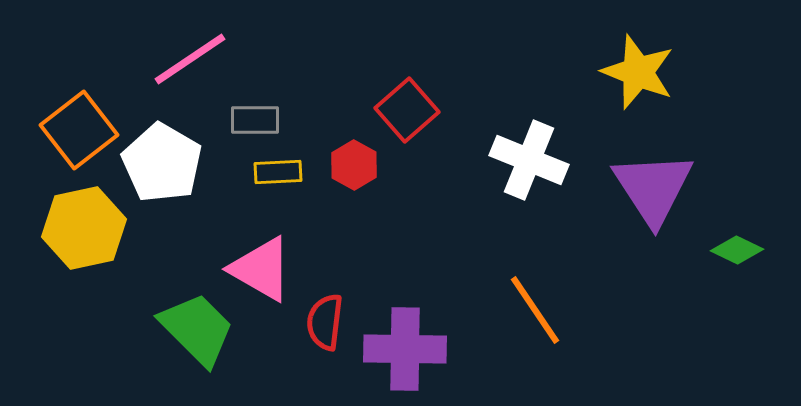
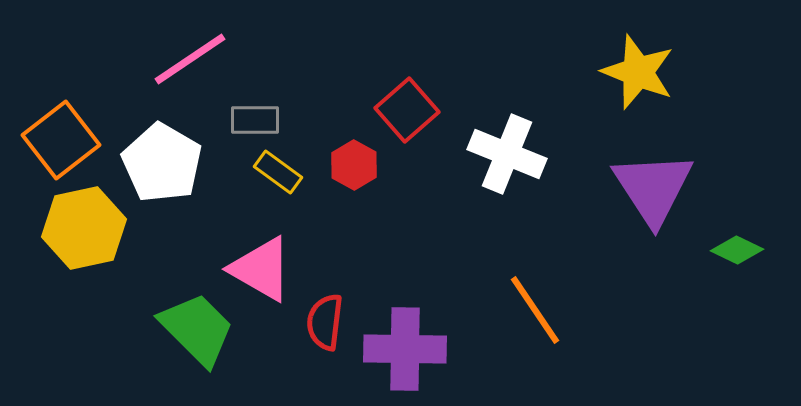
orange square: moved 18 px left, 10 px down
white cross: moved 22 px left, 6 px up
yellow rectangle: rotated 39 degrees clockwise
